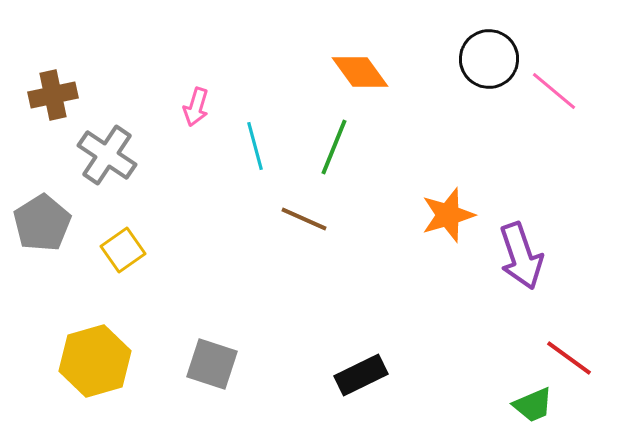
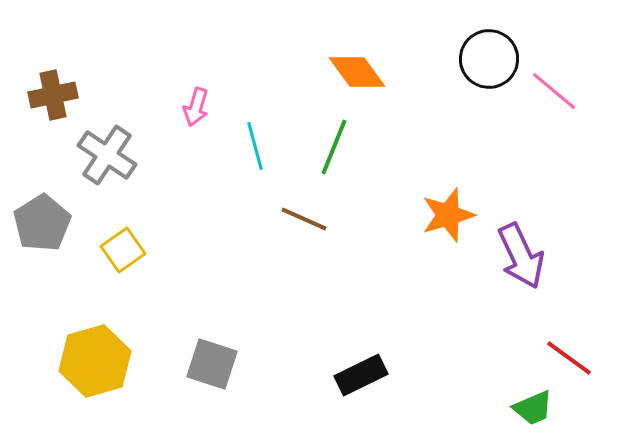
orange diamond: moved 3 px left
purple arrow: rotated 6 degrees counterclockwise
green trapezoid: moved 3 px down
